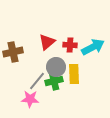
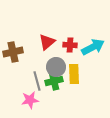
gray line: rotated 54 degrees counterclockwise
pink star: moved 1 px down; rotated 12 degrees counterclockwise
